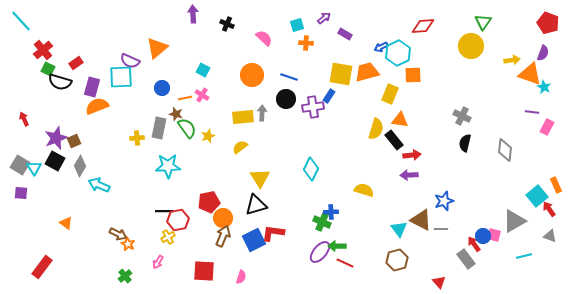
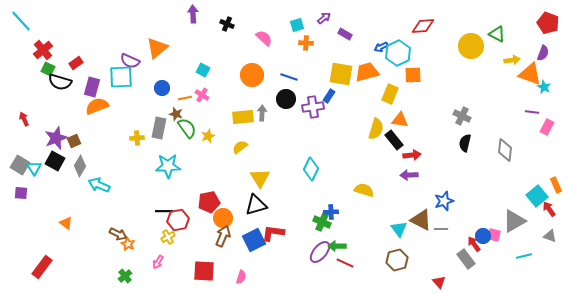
green triangle at (483, 22): moved 14 px right, 12 px down; rotated 36 degrees counterclockwise
